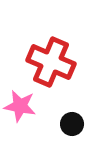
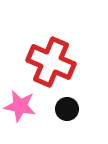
black circle: moved 5 px left, 15 px up
